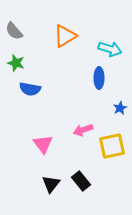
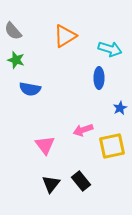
gray semicircle: moved 1 px left
green star: moved 3 px up
pink triangle: moved 2 px right, 1 px down
